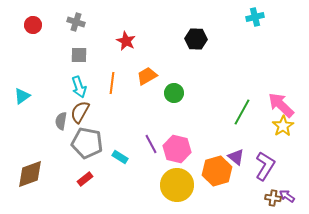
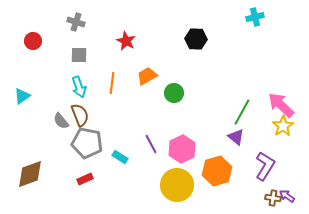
red circle: moved 16 px down
brown semicircle: moved 3 px down; rotated 130 degrees clockwise
gray semicircle: rotated 48 degrees counterclockwise
pink hexagon: moved 5 px right; rotated 20 degrees clockwise
purple triangle: moved 20 px up
red rectangle: rotated 14 degrees clockwise
